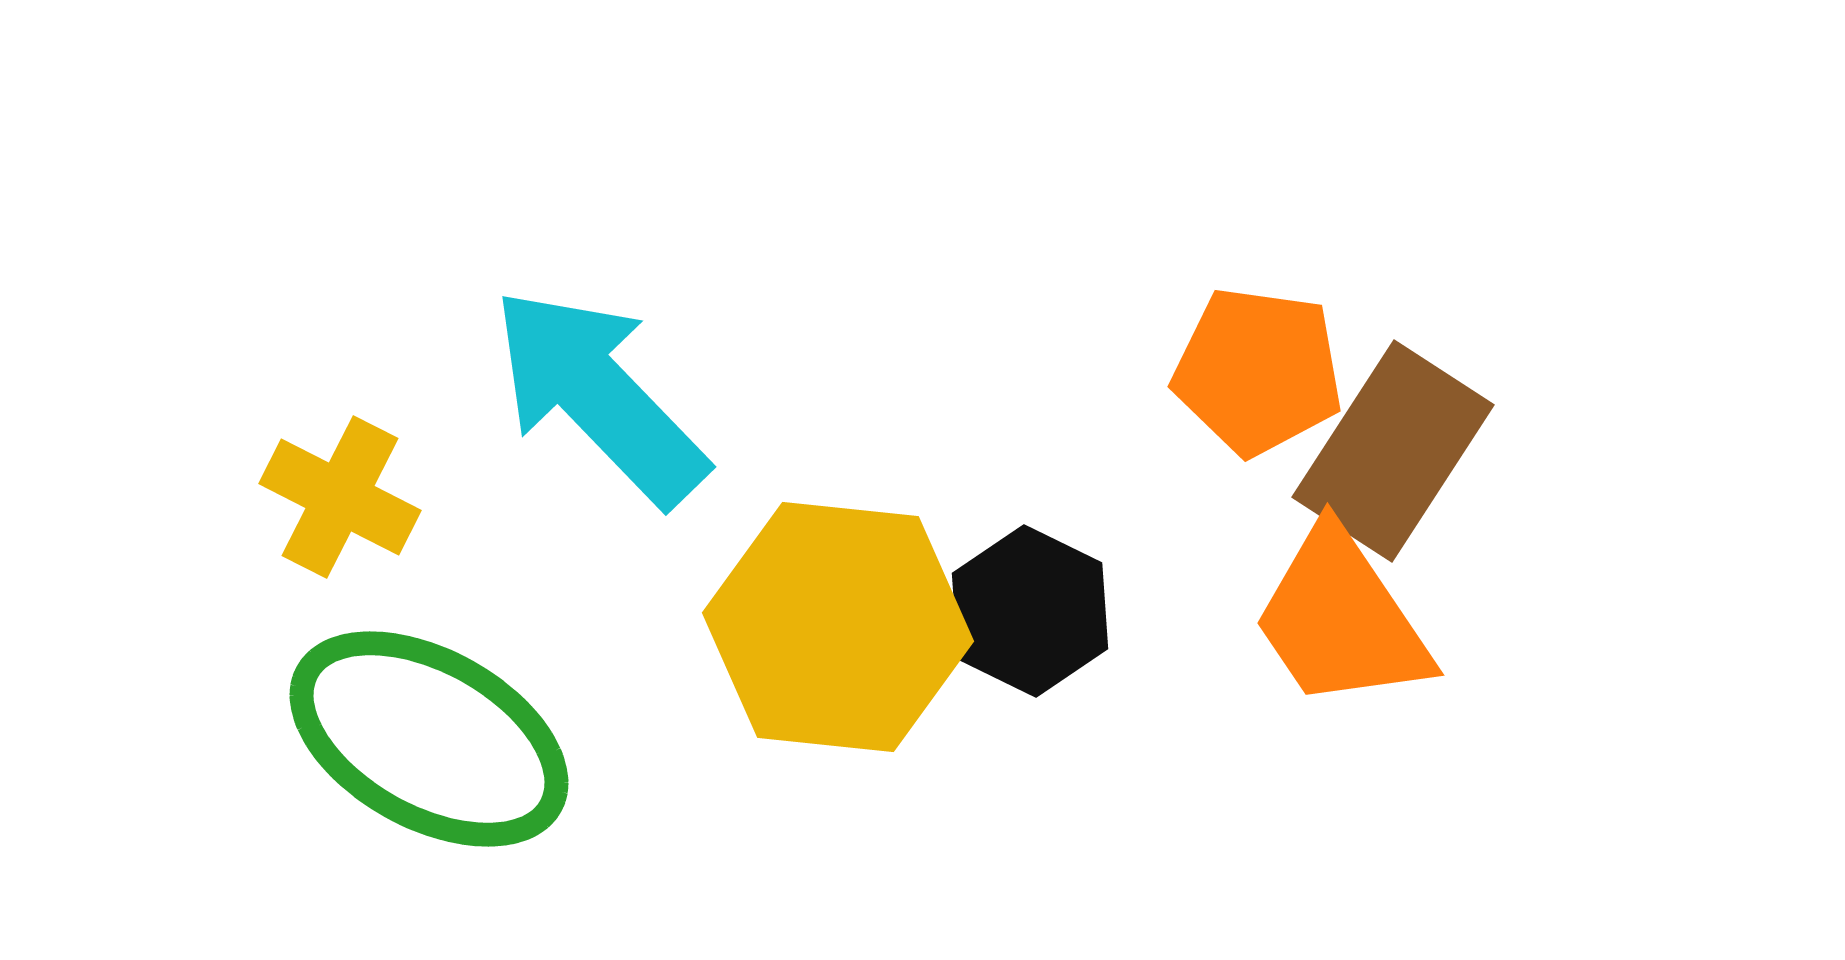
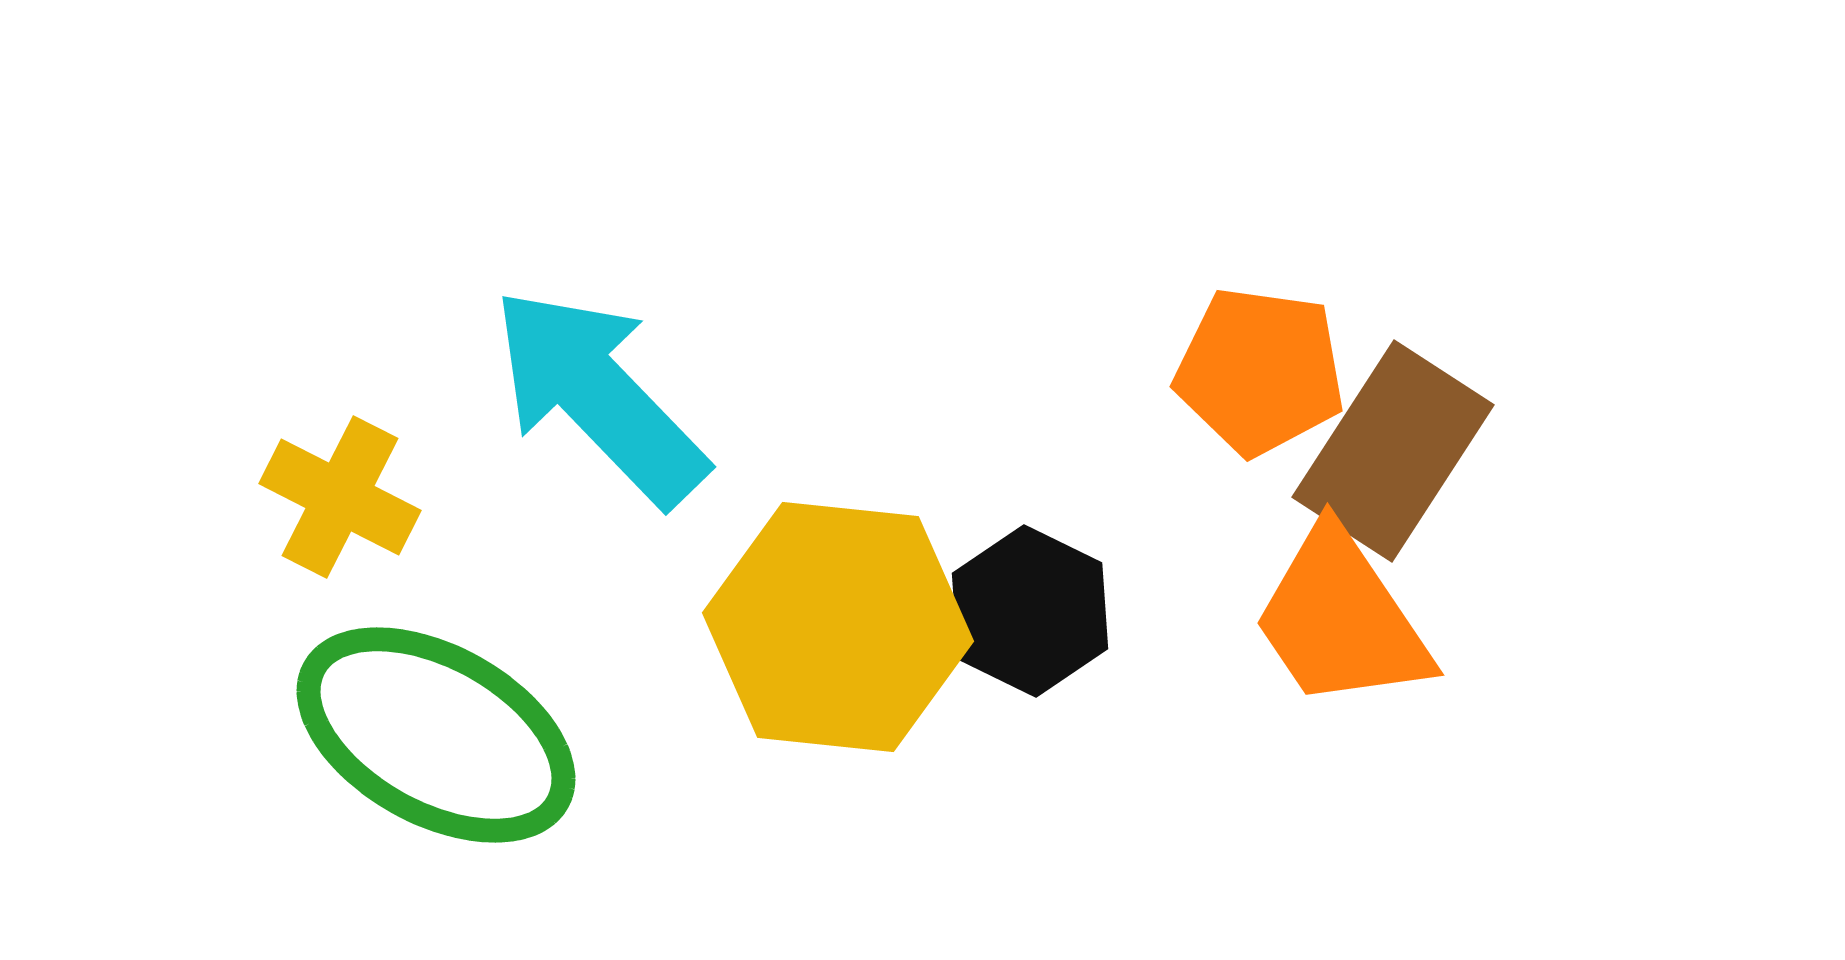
orange pentagon: moved 2 px right
green ellipse: moved 7 px right, 4 px up
